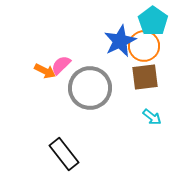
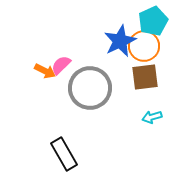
cyan pentagon: rotated 12 degrees clockwise
cyan arrow: rotated 126 degrees clockwise
black rectangle: rotated 8 degrees clockwise
